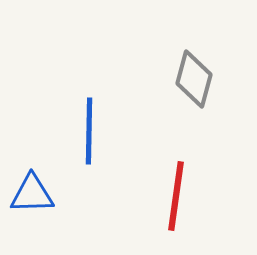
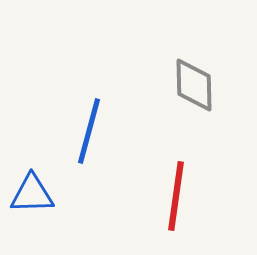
gray diamond: moved 6 px down; rotated 16 degrees counterclockwise
blue line: rotated 14 degrees clockwise
